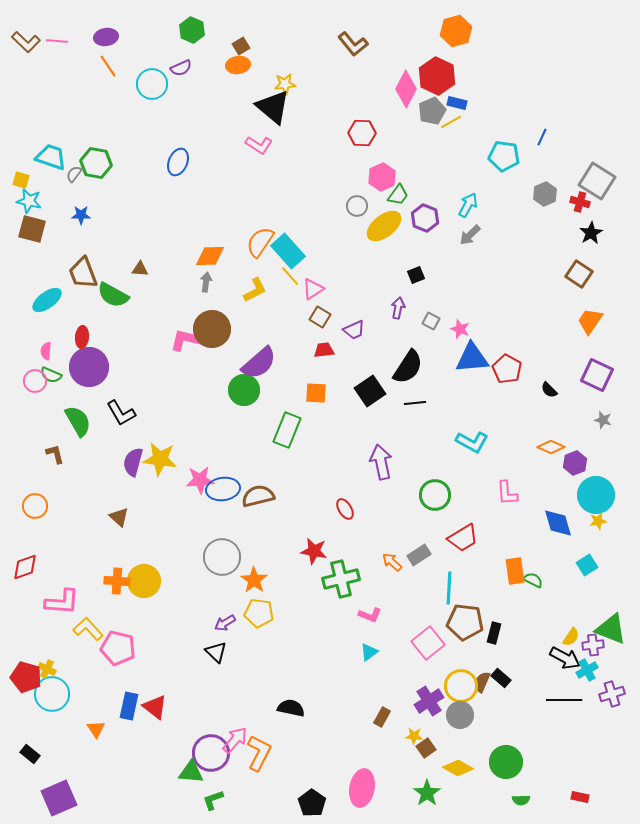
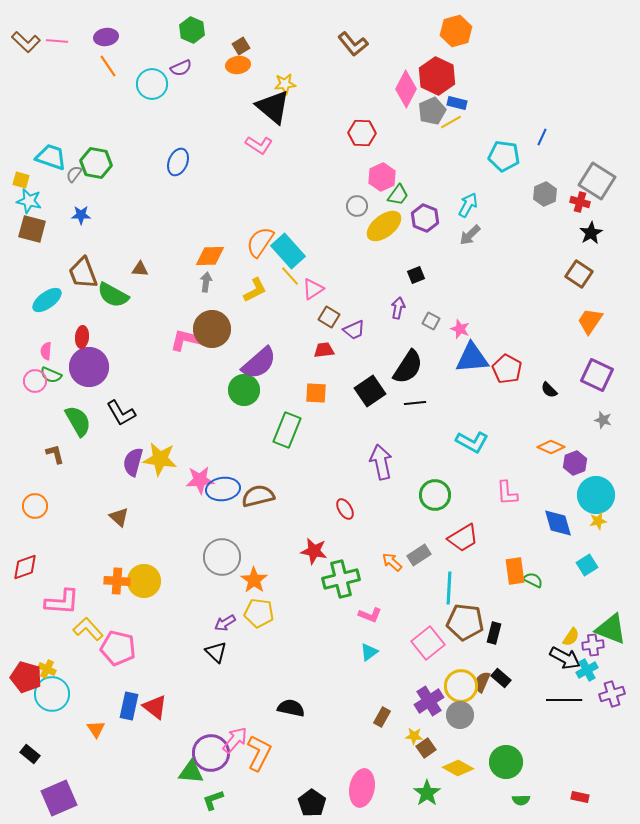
brown square at (320, 317): moved 9 px right
